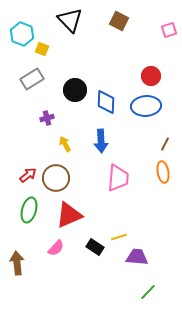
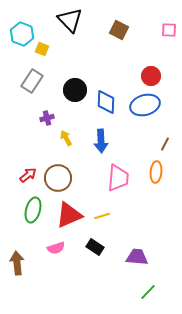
brown square: moved 9 px down
pink square: rotated 21 degrees clockwise
gray rectangle: moved 2 px down; rotated 25 degrees counterclockwise
blue ellipse: moved 1 px left, 1 px up; rotated 12 degrees counterclockwise
yellow arrow: moved 1 px right, 6 px up
orange ellipse: moved 7 px left; rotated 15 degrees clockwise
brown circle: moved 2 px right
green ellipse: moved 4 px right
yellow line: moved 17 px left, 21 px up
pink semicircle: rotated 30 degrees clockwise
